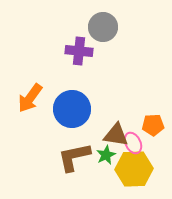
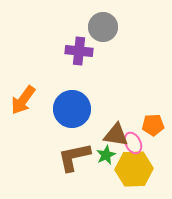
orange arrow: moved 7 px left, 2 px down
